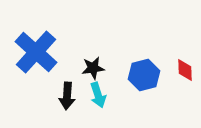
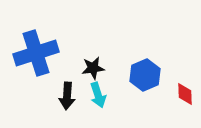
blue cross: moved 1 px down; rotated 30 degrees clockwise
red diamond: moved 24 px down
blue hexagon: moved 1 px right; rotated 8 degrees counterclockwise
